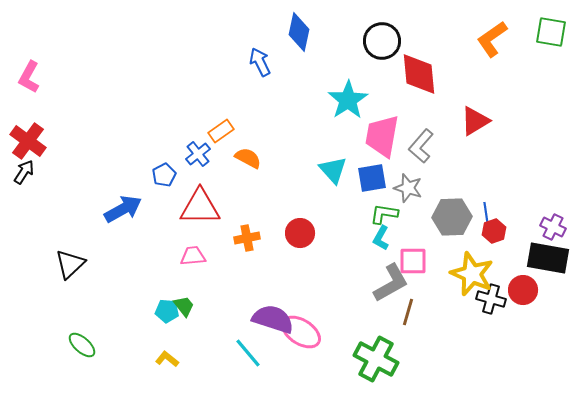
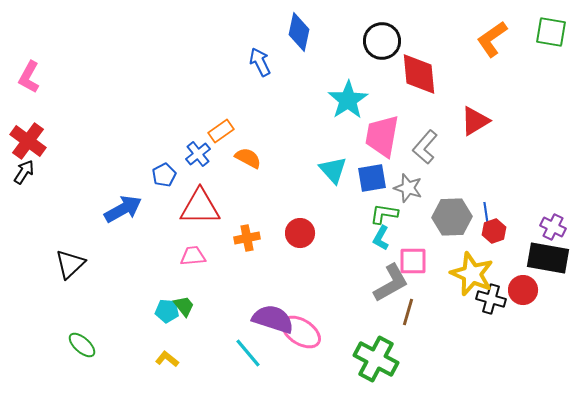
gray L-shape at (421, 146): moved 4 px right, 1 px down
